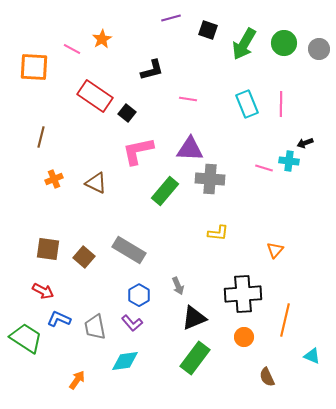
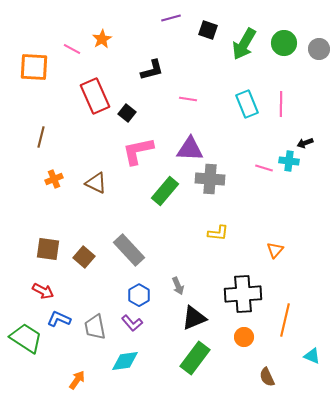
red rectangle at (95, 96): rotated 32 degrees clockwise
gray rectangle at (129, 250): rotated 16 degrees clockwise
